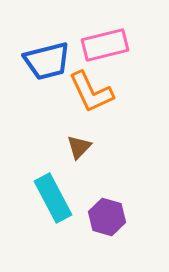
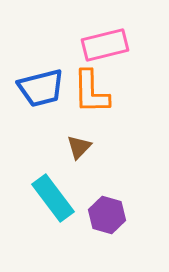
blue trapezoid: moved 6 px left, 27 px down
orange L-shape: rotated 24 degrees clockwise
cyan rectangle: rotated 9 degrees counterclockwise
purple hexagon: moved 2 px up
